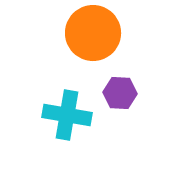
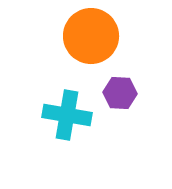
orange circle: moved 2 px left, 3 px down
